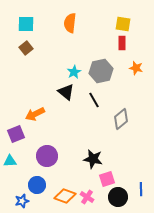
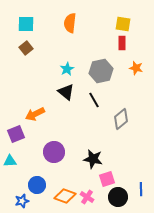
cyan star: moved 7 px left, 3 px up
purple circle: moved 7 px right, 4 px up
